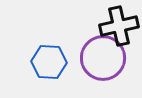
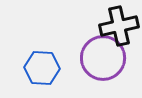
blue hexagon: moved 7 px left, 6 px down
